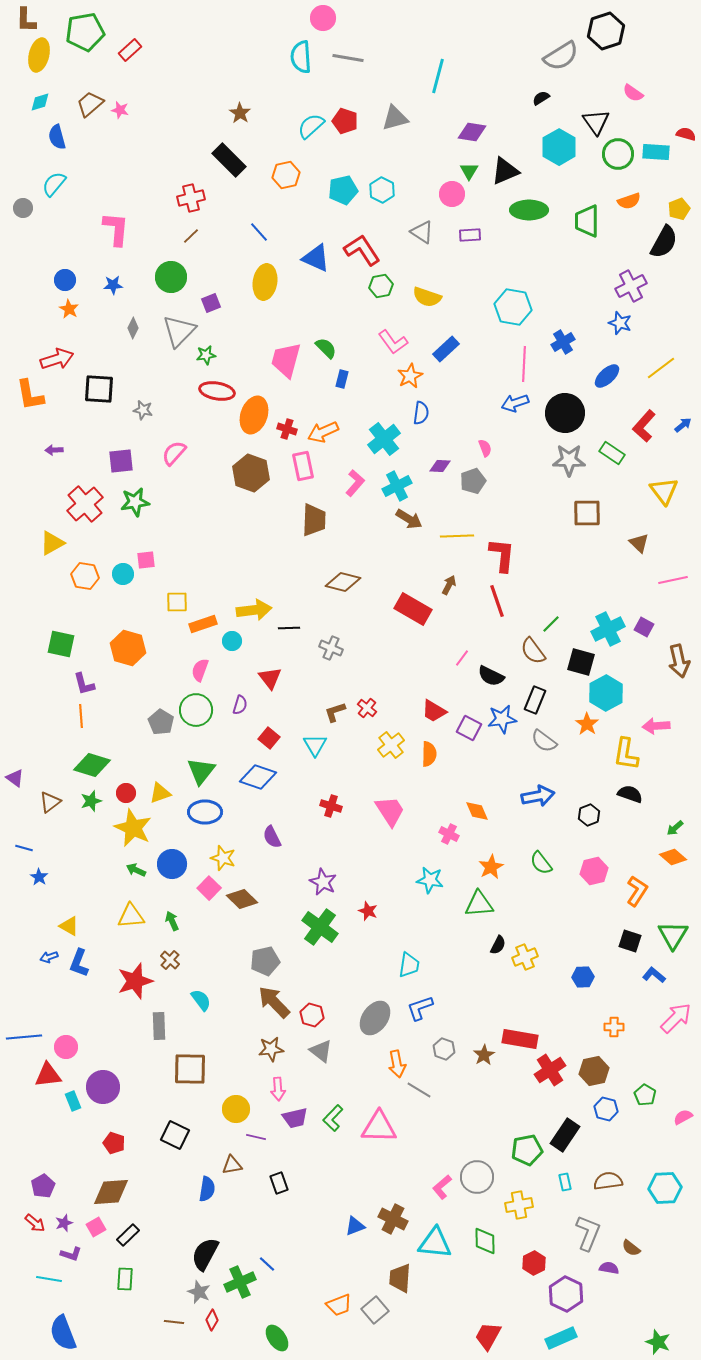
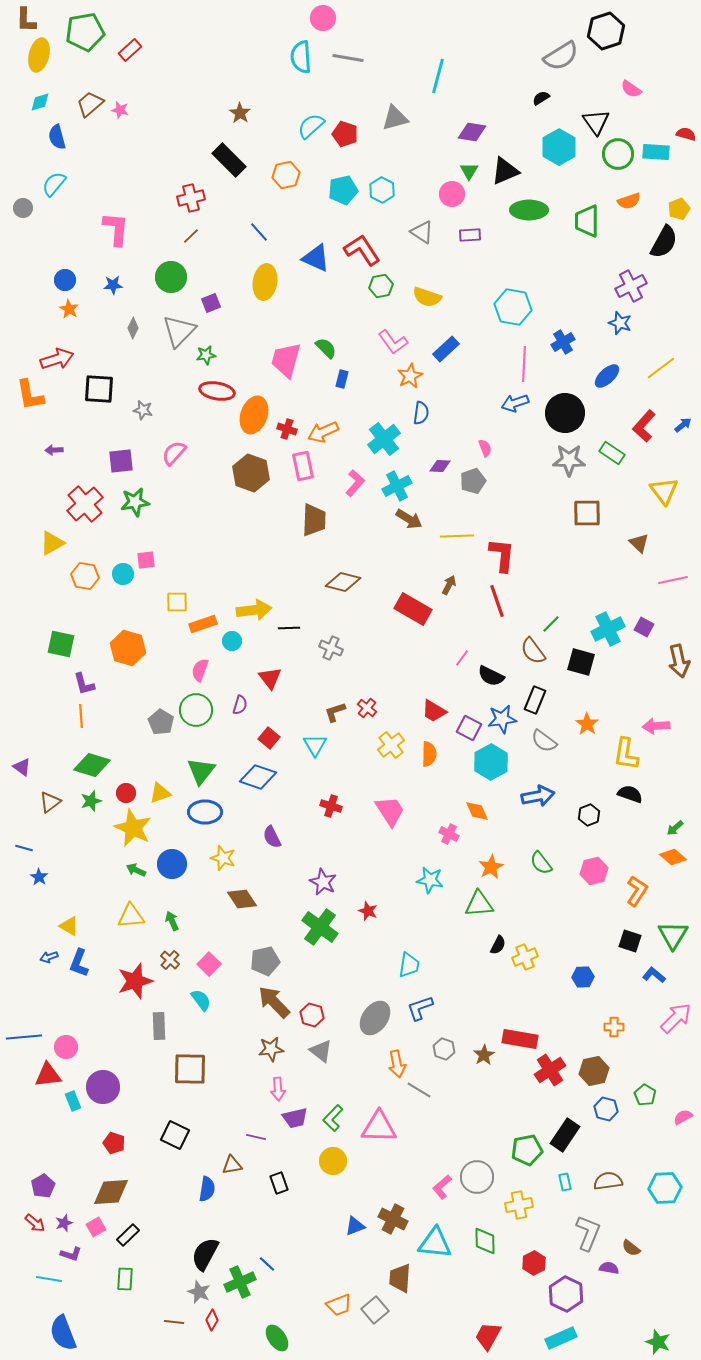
pink semicircle at (633, 93): moved 2 px left, 4 px up
red pentagon at (345, 121): moved 13 px down
cyan hexagon at (606, 693): moved 115 px left, 69 px down
purple triangle at (15, 778): moved 7 px right, 11 px up
pink square at (209, 888): moved 76 px down
brown diamond at (242, 899): rotated 12 degrees clockwise
yellow circle at (236, 1109): moved 97 px right, 52 px down
